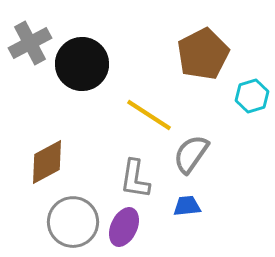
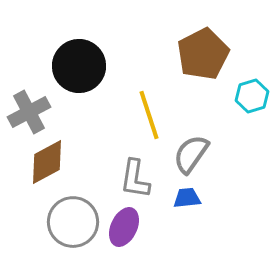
gray cross: moved 1 px left, 69 px down
black circle: moved 3 px left, 2 px down
yellow line: rotated 39 degrees clockwise
blue trapezoid: moved 8 px up
